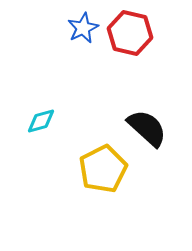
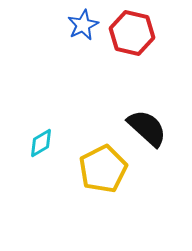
blue star: moved 3 px up
red hexagon: moved 2 px right
cyan diamond: moved 22 px down; rotated 16 degrees counterclockwise
